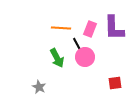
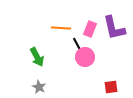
purple L-shape: rotated 12 degrees counterclockwise
green arrow: moved 20 px left, 1 px up
red square: moved 4 px left, 4 px down
